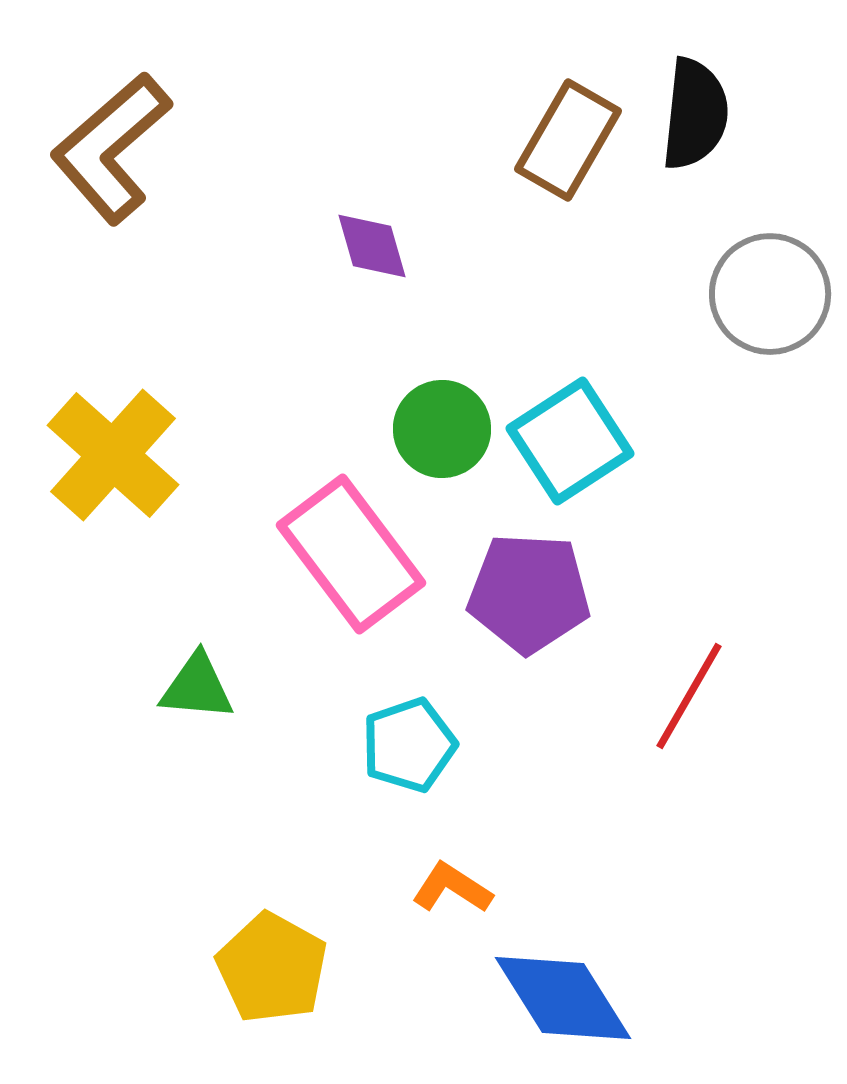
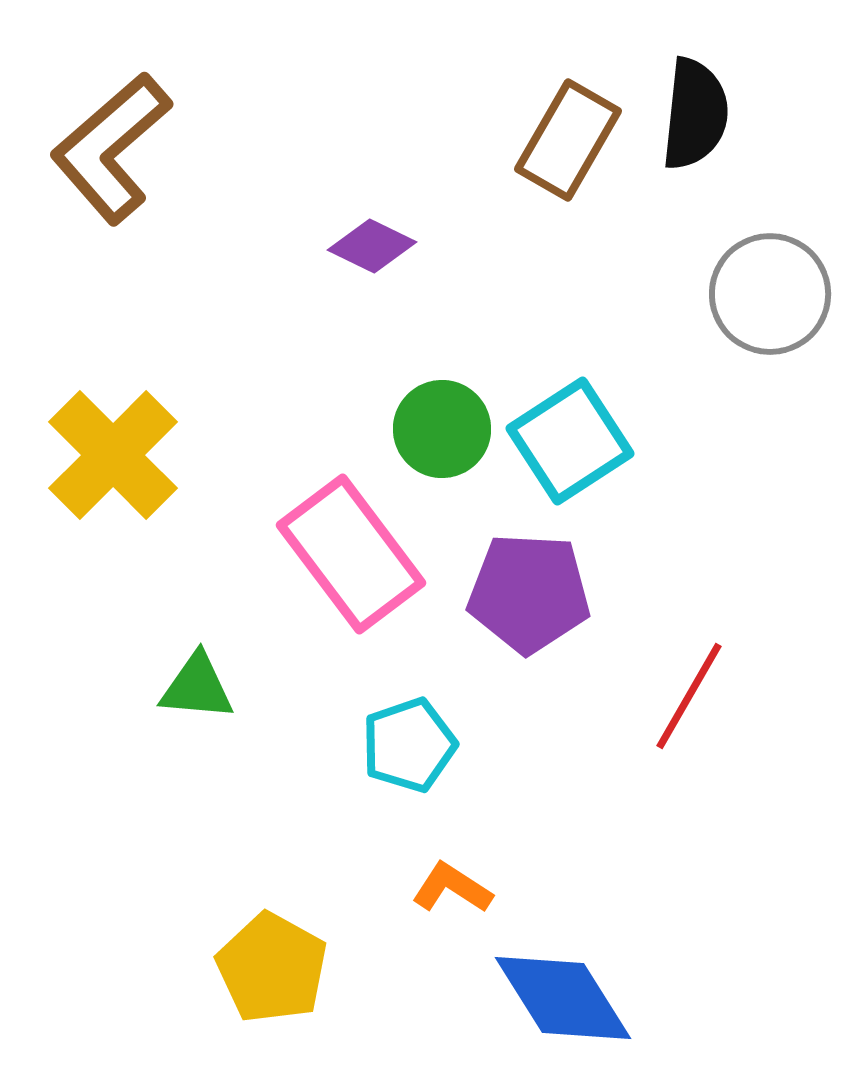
purple diamond: rotated 48 degrees counterclockwise
yellow cross: rotated 3 degrees clockwise
